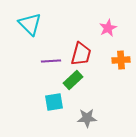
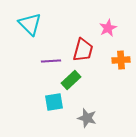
red trapezoid: moved 2 px right, 4 px up
green rectangle: moved 2 px left
gray star: rotated 18 degrees clockwise
